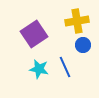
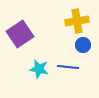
purple square: moved 14 px left
blue line: moved 3 px right; rotated 60 degrees counterclockwise
